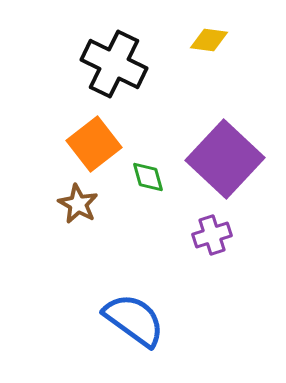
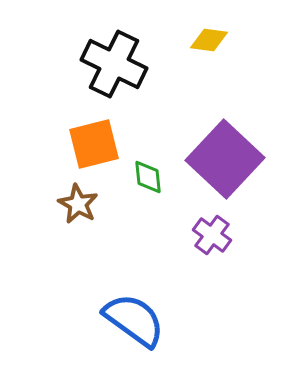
orange square: rotated 24 degrees clockwise
green diamond: rotated 9 degrees clockwise
purple cross: rotated 36 degrees counterclockwise
